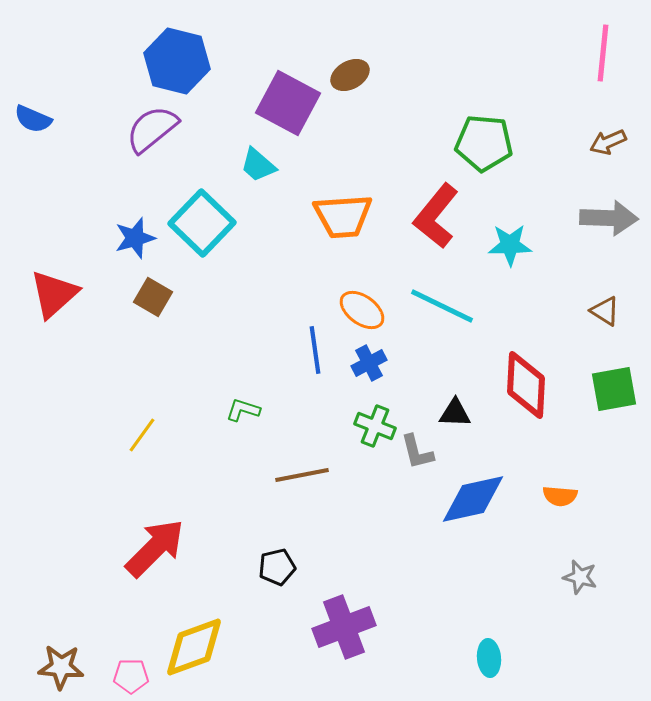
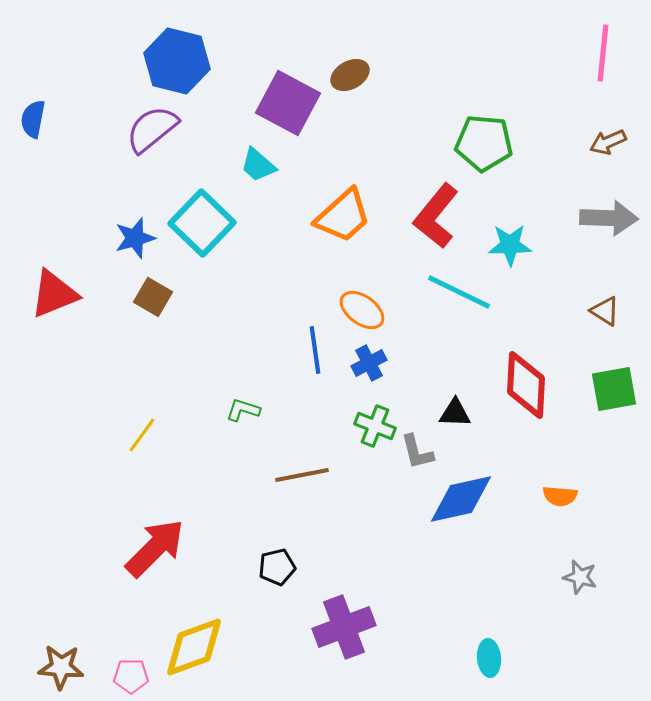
blue semicircle: rotated 78 degrees clockwise
orange trapezoid: rotated 38 degrees counterclockwise
red triangle: rotated 20 degrees clockwise
cyan line: moved 17 px right, 14 px up
blue diamond: moved 12 px left
